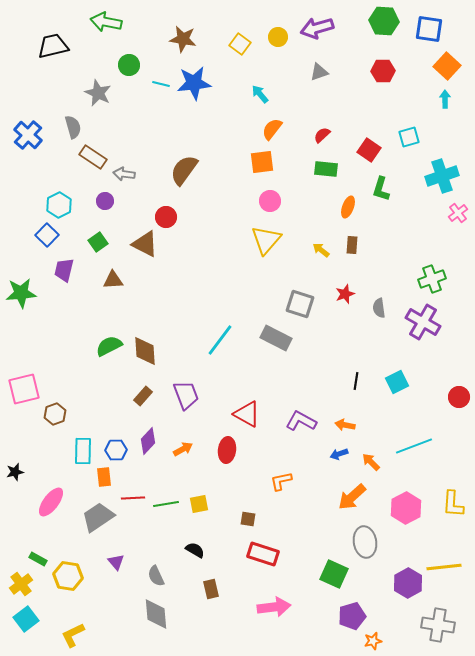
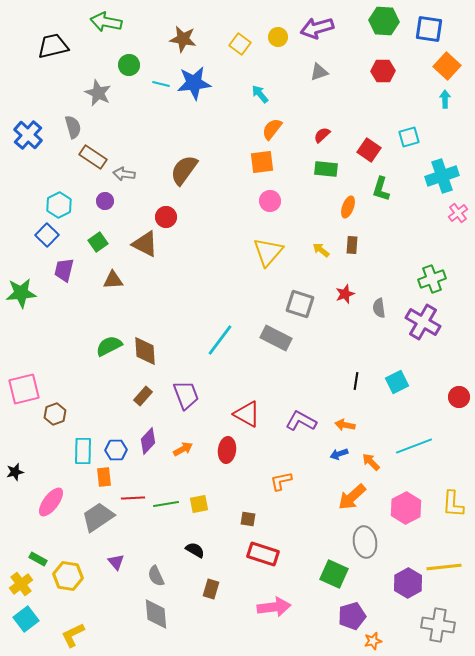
yellow triangle at (266, 240): moved 2 px right, 12 px down
brown rectangle at (211, 589): rotated 30 degrees clockwise
